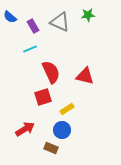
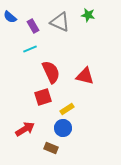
green star: rotated 16 degrees clockwise
blue circle: moved 1 px right, 2 px up
